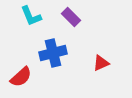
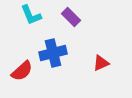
cyan L-shape: moved 1 px up
red semicircle: moved 1 px right, 6 px up
